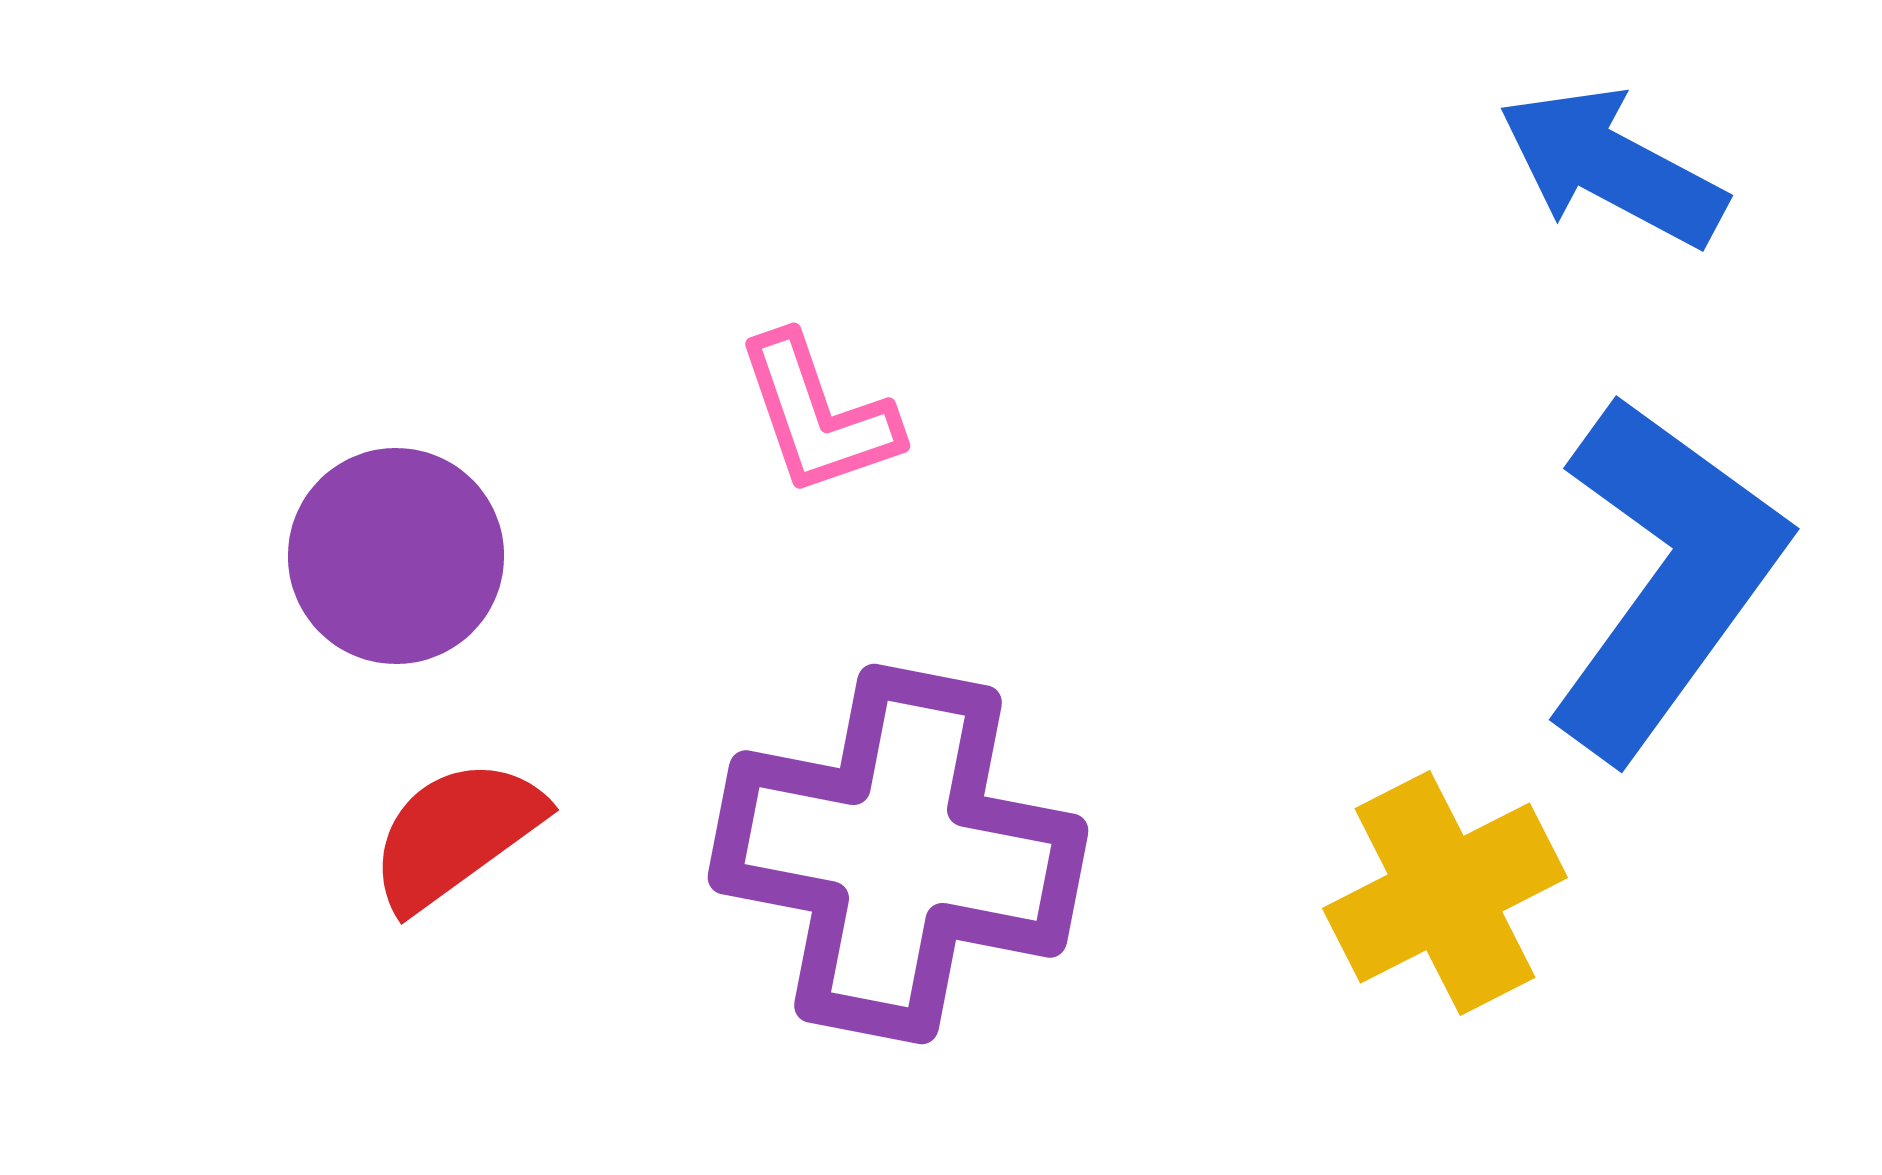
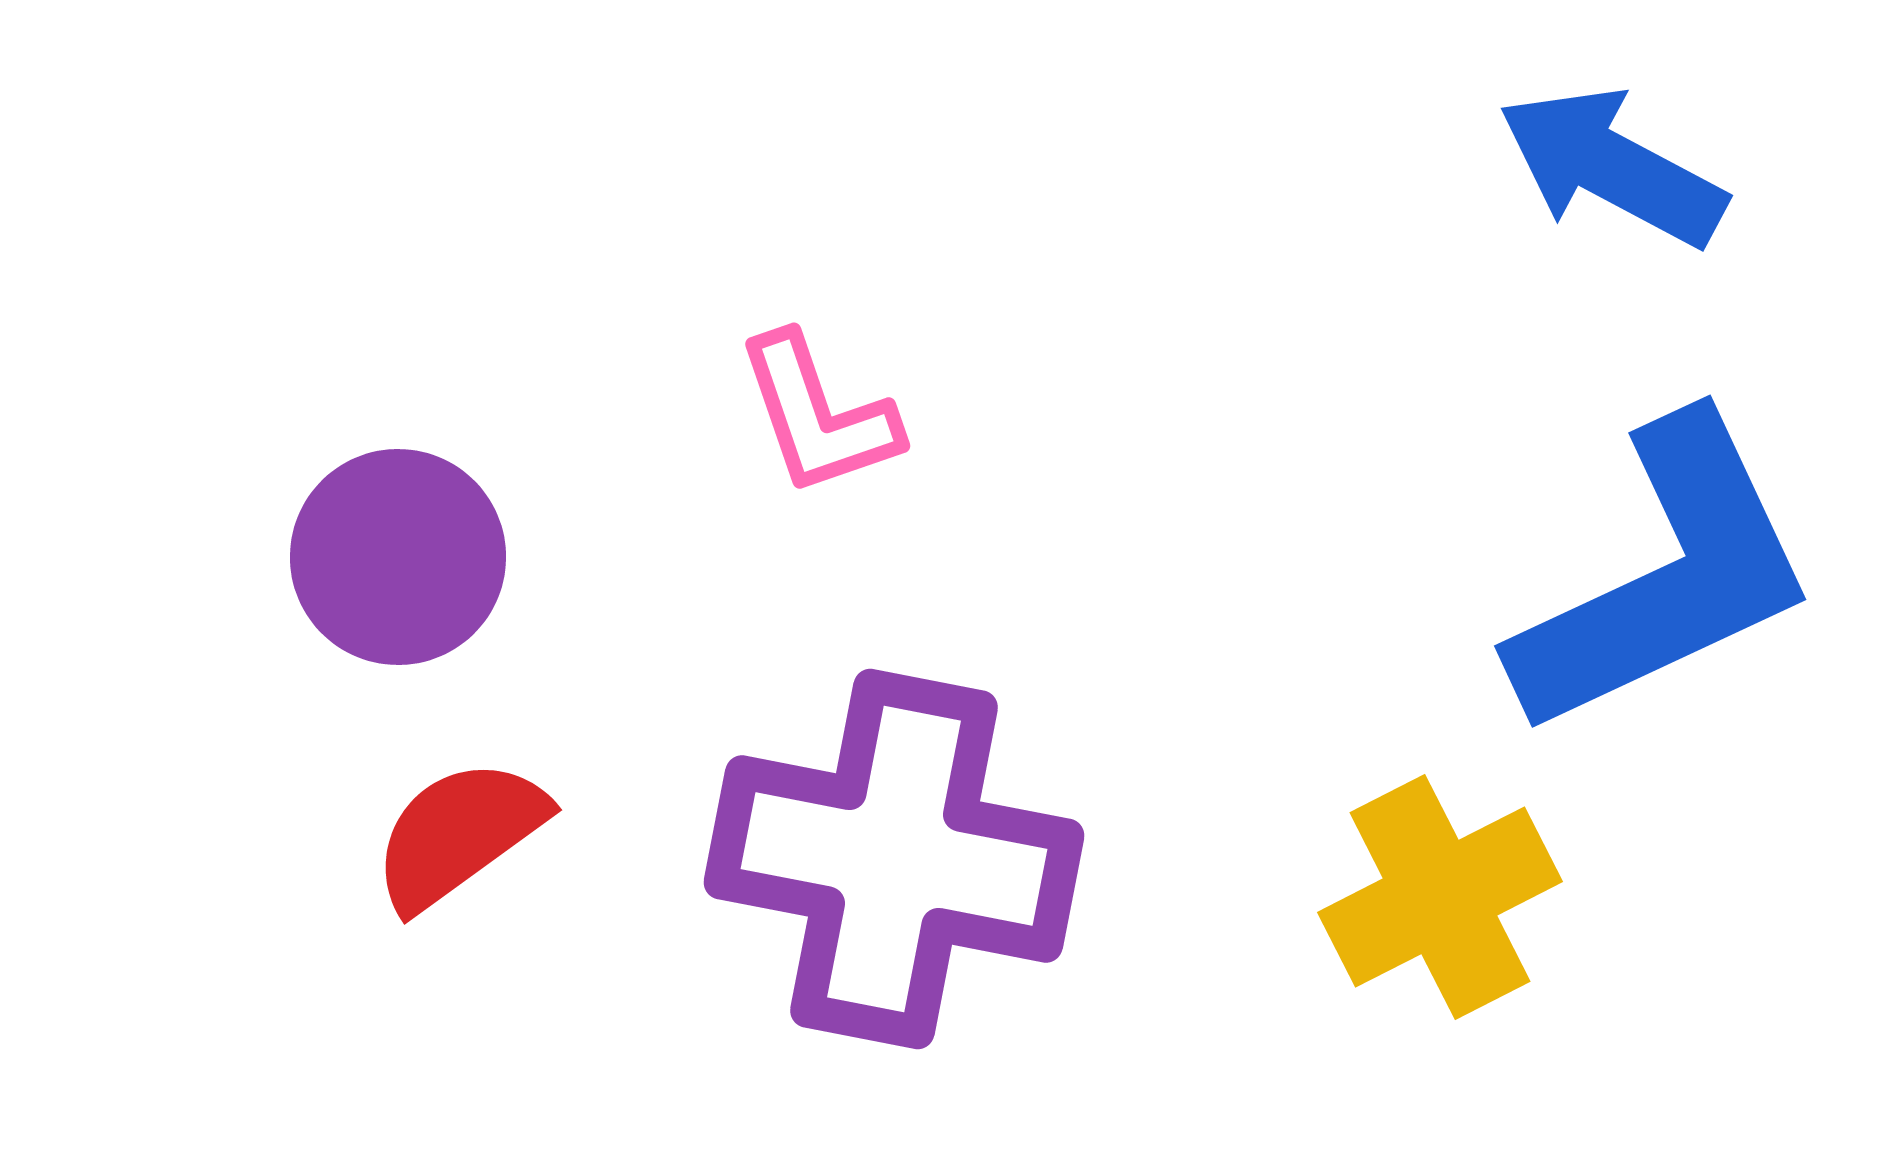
purple circle: moved 2 px right, 1 px down
blue L-shape: rotated 29 degrees clockwise
red semicircle: moved 3 px right
purple cross: moved 4 px left, 5 px down
yellow cross: moved 5 px left, 4 px down
